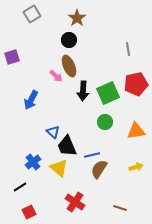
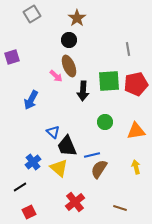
green square: moved 1 px right, 12 px up; rotated 20 degrees clockwise
yellow arrow: rotated 88 degrees counterclockwise
red cross: rotated 18 degrees clockwise
